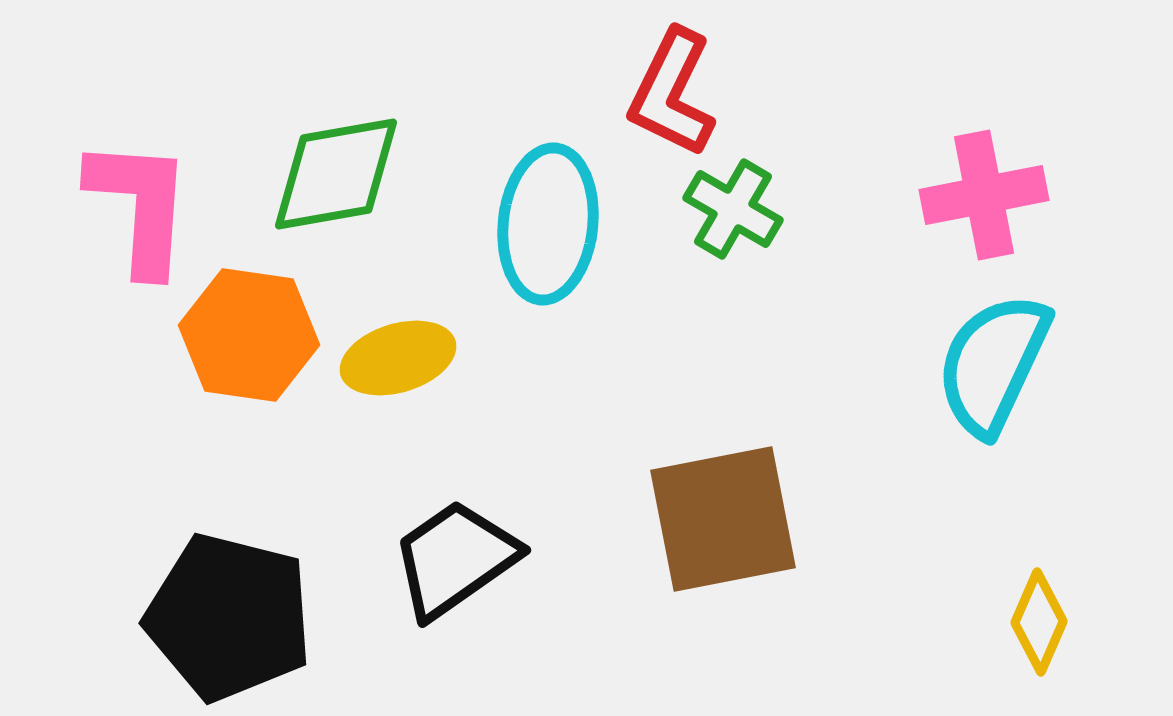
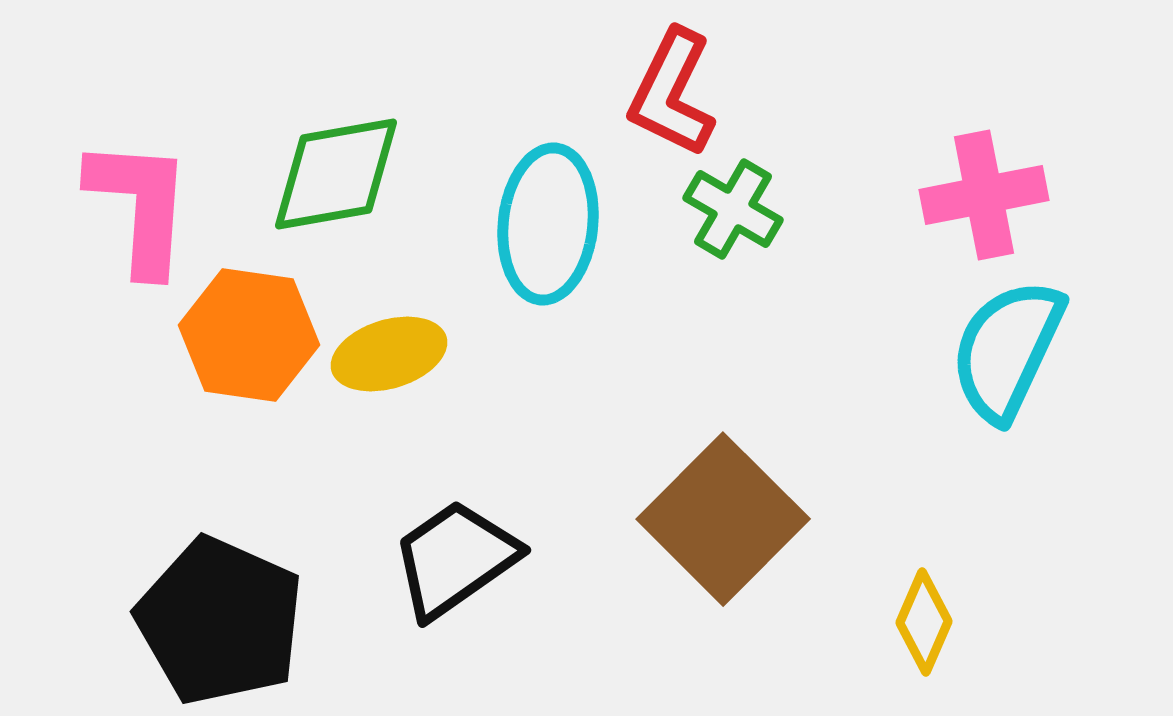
yellow ellipse: moved 9 px left, 4 px up
cyan semicircle: moved 14 px right, 14 px up
brown square: rotated 34 degrees counterclockwise
black pentagon: moved 9 px left, 4 px down; rotated 10 degrees clockwise
yellow diamond: moved 115 px left
